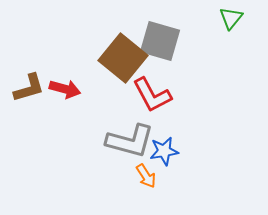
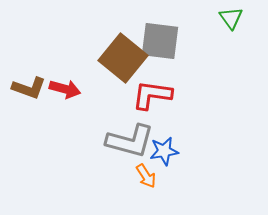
green triangle: rotated 15 degrees counterclockwise
gray square: rotated 9 degrees counterclockwise
brown L-shape: rotated 36 degrees clockwise
red L-shape: rotated 126 degrees clockwise
